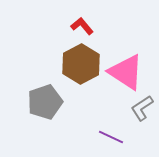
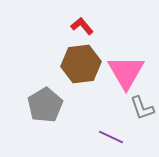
brown hexagon: rotated 21 degrees clockwise
pink triangle: rotated 27 degrees clockwise
gray pentagon: moved 3 px down; rotated 12 degrees counterclockwise
gray L-shape: rotated 76 degrees counterclockwise
